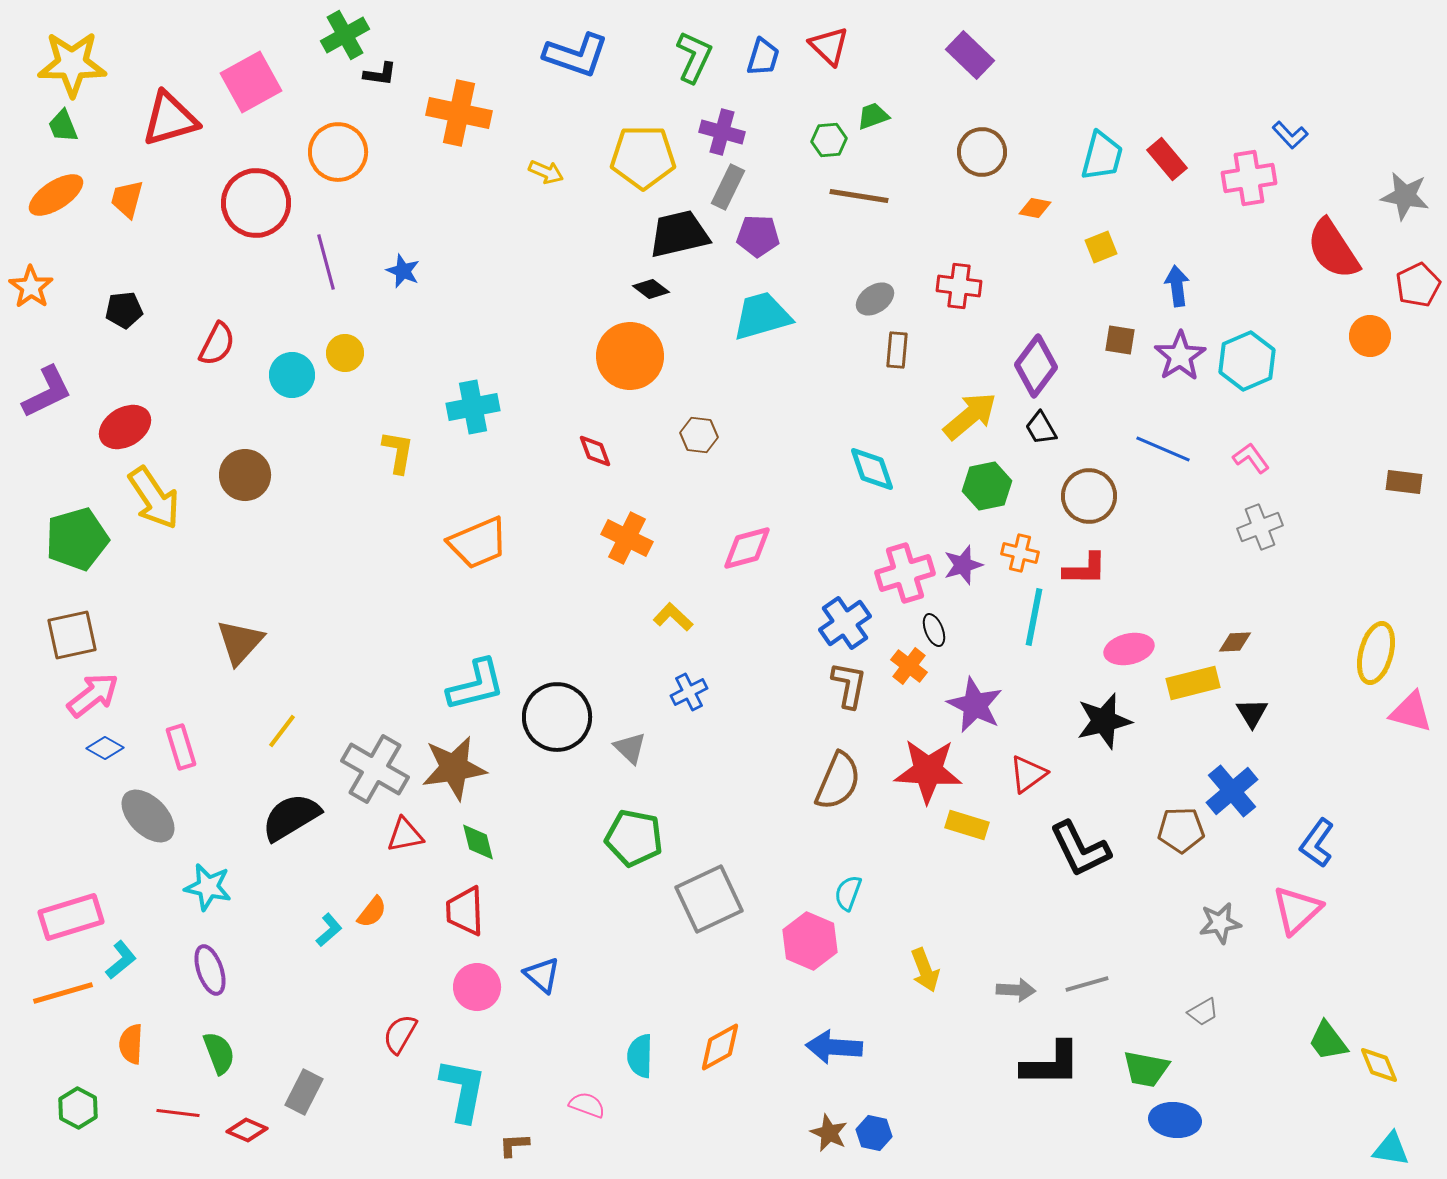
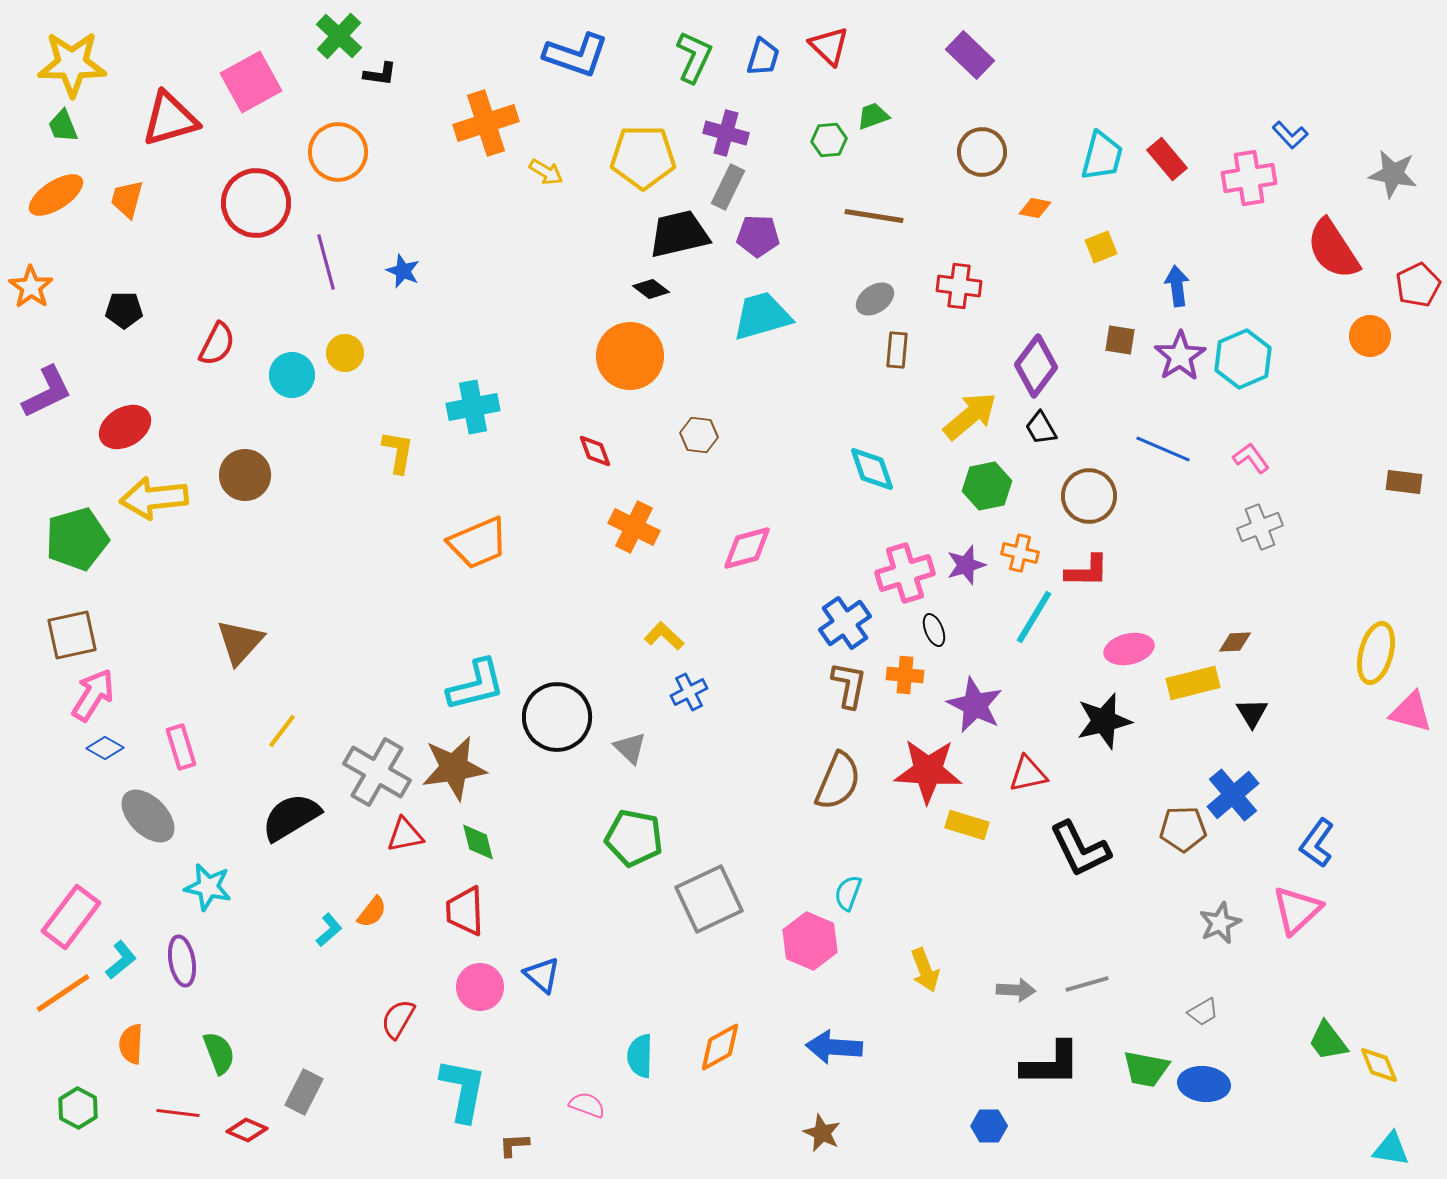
green cross at (345, 35): moved 6 px left, 1 px down; rotated 18 degrees counterclockwise
orange cross at (459, 113): moved 27 px right, 10 px down; rotated 30 degrees counterclockwise
purple cross at (722, 132): moved 4 px right, 1 px down
yellow arrow at (546, 172): rotated 8 degrees clockwise
brown line at (859, 196): moved 15 px right, 20 px down
gray star at (1405, 196): moved 12 px left, 22 px up
black pentagon at (124, 310): rotated 6 degrees clockwise
cyan hexagon at (1247, 361): moved 4 px left, 2 px up
yellow arrow at (154, 498): rotated 118 degrees clockwise
orange cross at (627, 538): moved 7 px right, 11 px up
purple star at (963, 565): moved 3 px right
red L-shape at (1085, 569): moved 2 px right, 2 px down
yellow L-shape at (673, 617): moved 9 px left, 19 px down
cyan line at (1034, 617): rotated 20 degrees clockwise
orange cross at (909, 666): moved 4 px left, 9 px down; rotated 33 degrees counterclockwise
pink arrow at (93, 695): rotated 20 degrees counterclockwise
gray cross at (375, 769): moved 2 px right, 3 px down
red triangle at (1028, 774): rotated 24 degrees clockwise
blue cross at (1232, 791): moved 1 px right, 4 px down
brown pentagon at (1181, 830): moved 2 px right, 1 px up
pink rectangle at (71, 917): rotated 36 degrees counterclockwise
gray star at (1220, 923): rotated 15 degrees counterclockwise
purple ellipse at (210, 970): moved 28 px left, 9 px up; rotated 9 degrees clockwise
pink circle at (477, 987): moved 3 px right
orange line at (63, 993): rotated 18 degrees counterclockwise
red semicircle at (400, 1034): moved 2 px left, 15 px up
blue ellipse at (1175, 1120): moved 29 px right, 36 px up
brown star at (829, 1133): moved 7 px left
blue hexagon at (874, 1133): moved 115 px right, 7 px up; rotated 12 degrees counterclockwise
